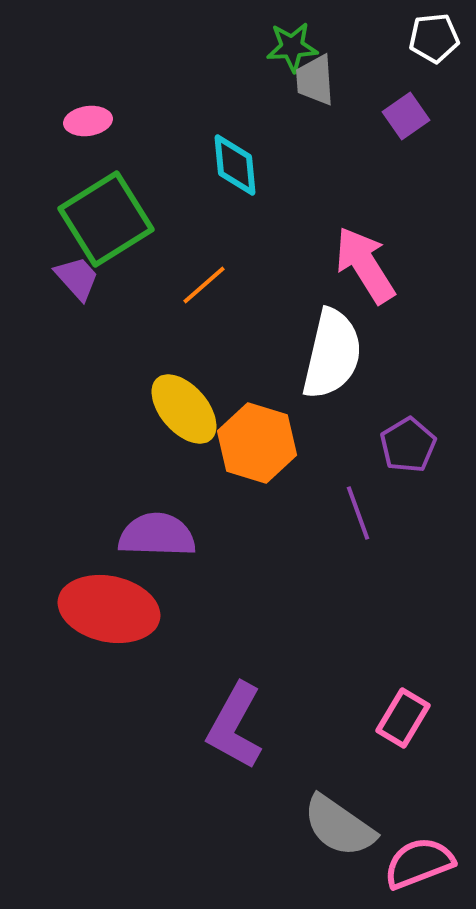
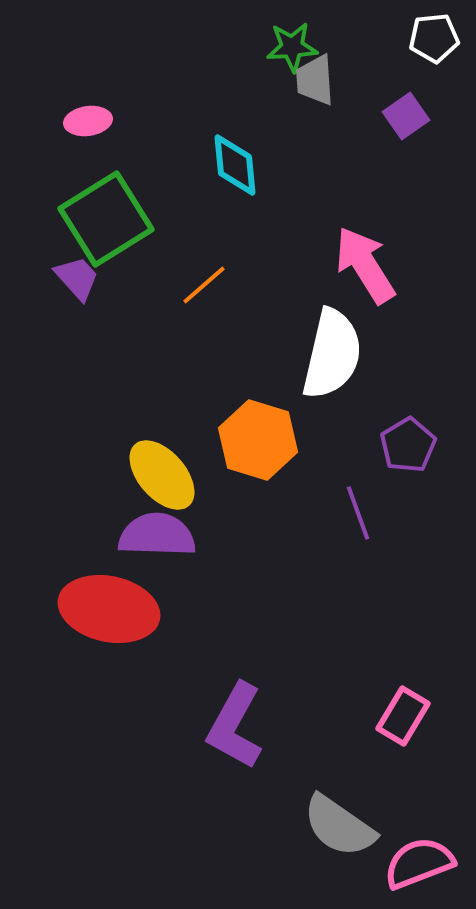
yellow ellipse: moved 22 px left, 66 px down
orange hexagon: moved 1 px right, 3 px up
pink rectangle: moved 2 px up
